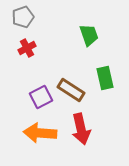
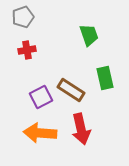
red cross: moved 2 px down; rotated 18 degrees clockwise
